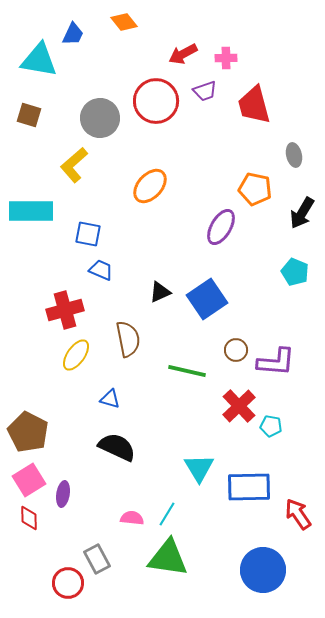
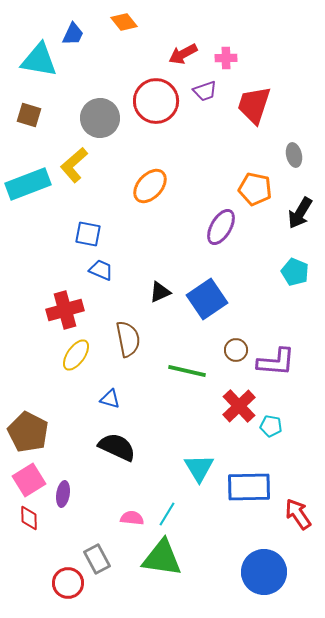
red trapezoid at (254, 105): rotated 33 degrees clockwise
cyan rectangle at (31, 211): moved 3 px left, 27 px up; rotated 21 degrees counterclockwise
black arrow at (302, 213): moved 2 px left
green triangle at (168, 558): moved 6 px left
blue circle at (263, 570): moved 1 px right, 2 px down
